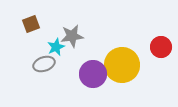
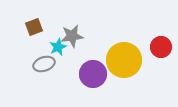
brown square: moved 3 px right, 3 px down
cyan star: moved 2 px right
yellow circle: moved 2 px right, 5 px up
